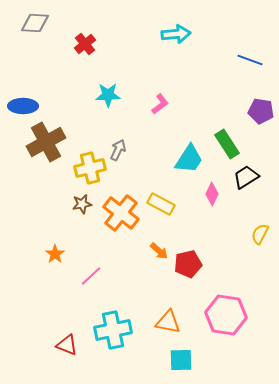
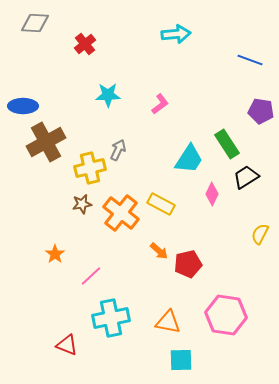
cyan cross: moved 2 px left, 12 px up
